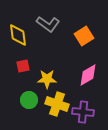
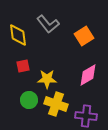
gray L-shape: rotated 15 degrees clockwise
yellow cross: moved 1 px left
purple cross: moved 3 px right, 4 px down
